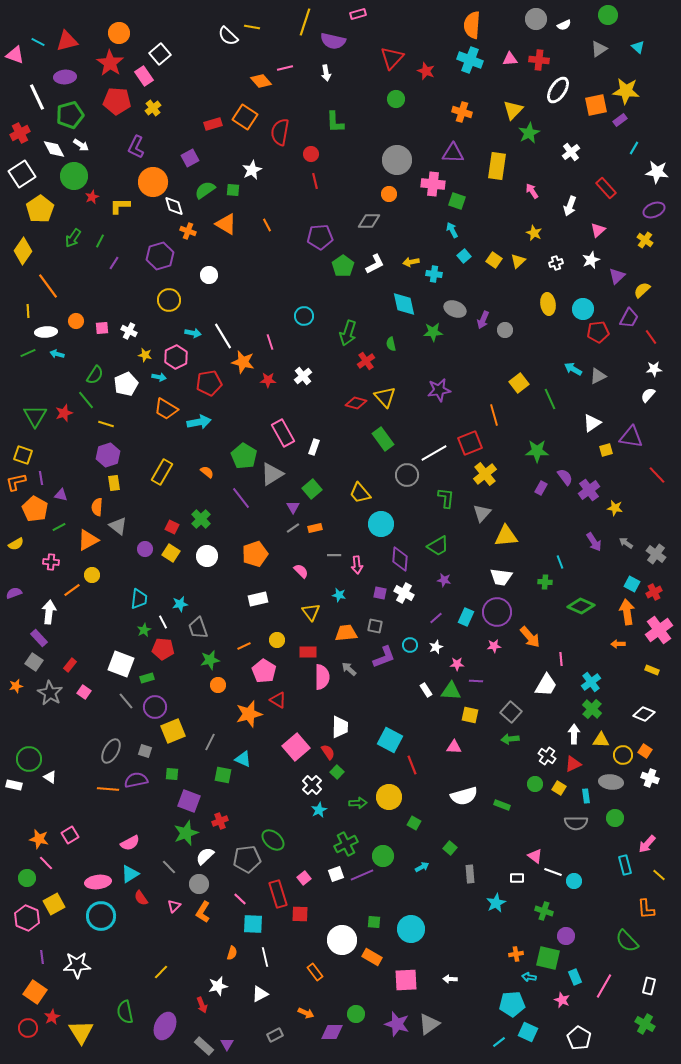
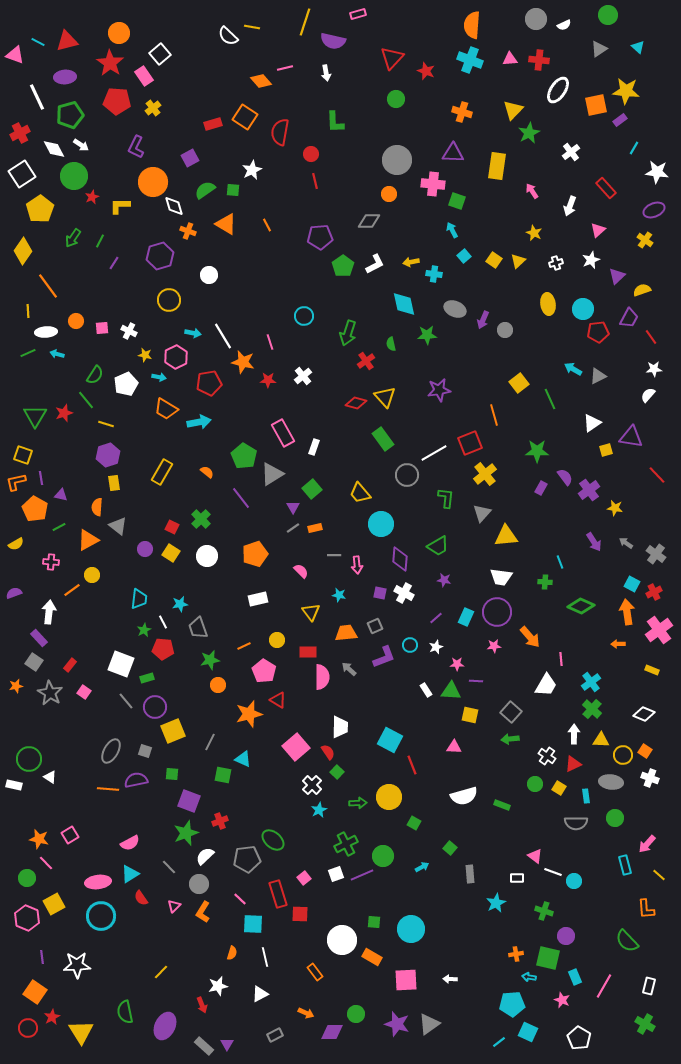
yellow semicircle at (642, 290): rotated 24 degrees clockwise
green star at (433, 332): moved 6 px left, 3 px down
gray square at (375, 626): rotated 35 degrees counterclockwise
